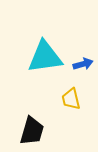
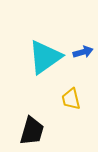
cyan triangle: rotated 27 degrees counterclockwise
blue arrow: moved 12 px up
